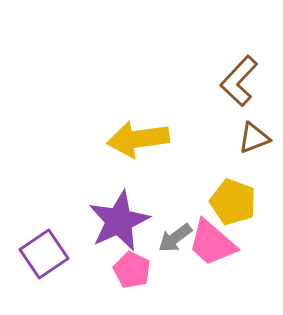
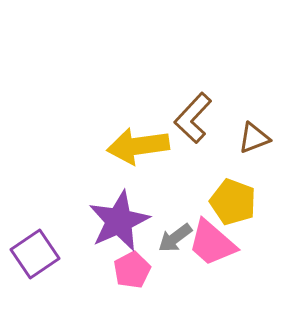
brown L-shape: moved 46 px left, 37 px down
yellow arrow: moved 7 px down
purple square: moved 9 px left
pink pentagon: rotated 18 degrees clockwise
